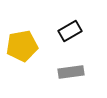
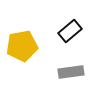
black rectangle: rotated 10 degrees counterclockwise
